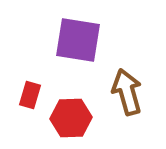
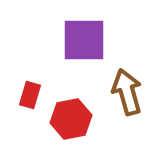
purple square: moved 6 px right; rotated 9 degrees counterclockwise
red hexagon: moved 1 px down; rotated 9 degrees counterclockwise
